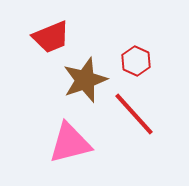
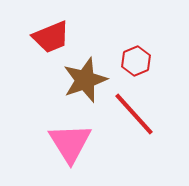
red hexagon: rotated 12 degrees clockwise
pink triangle: rotated 48 degrees counterclockwise
